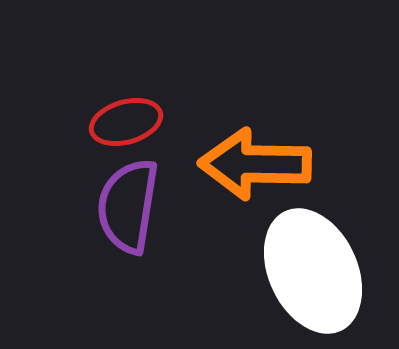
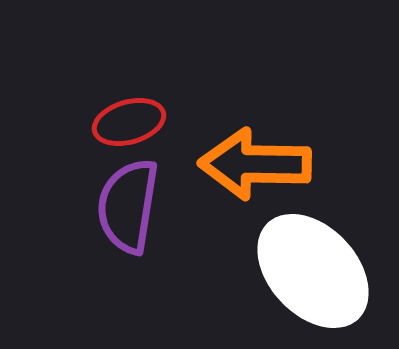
red ellipse: moved 3 px right
white ellipse: rotated 18 degrees counterclockwise
